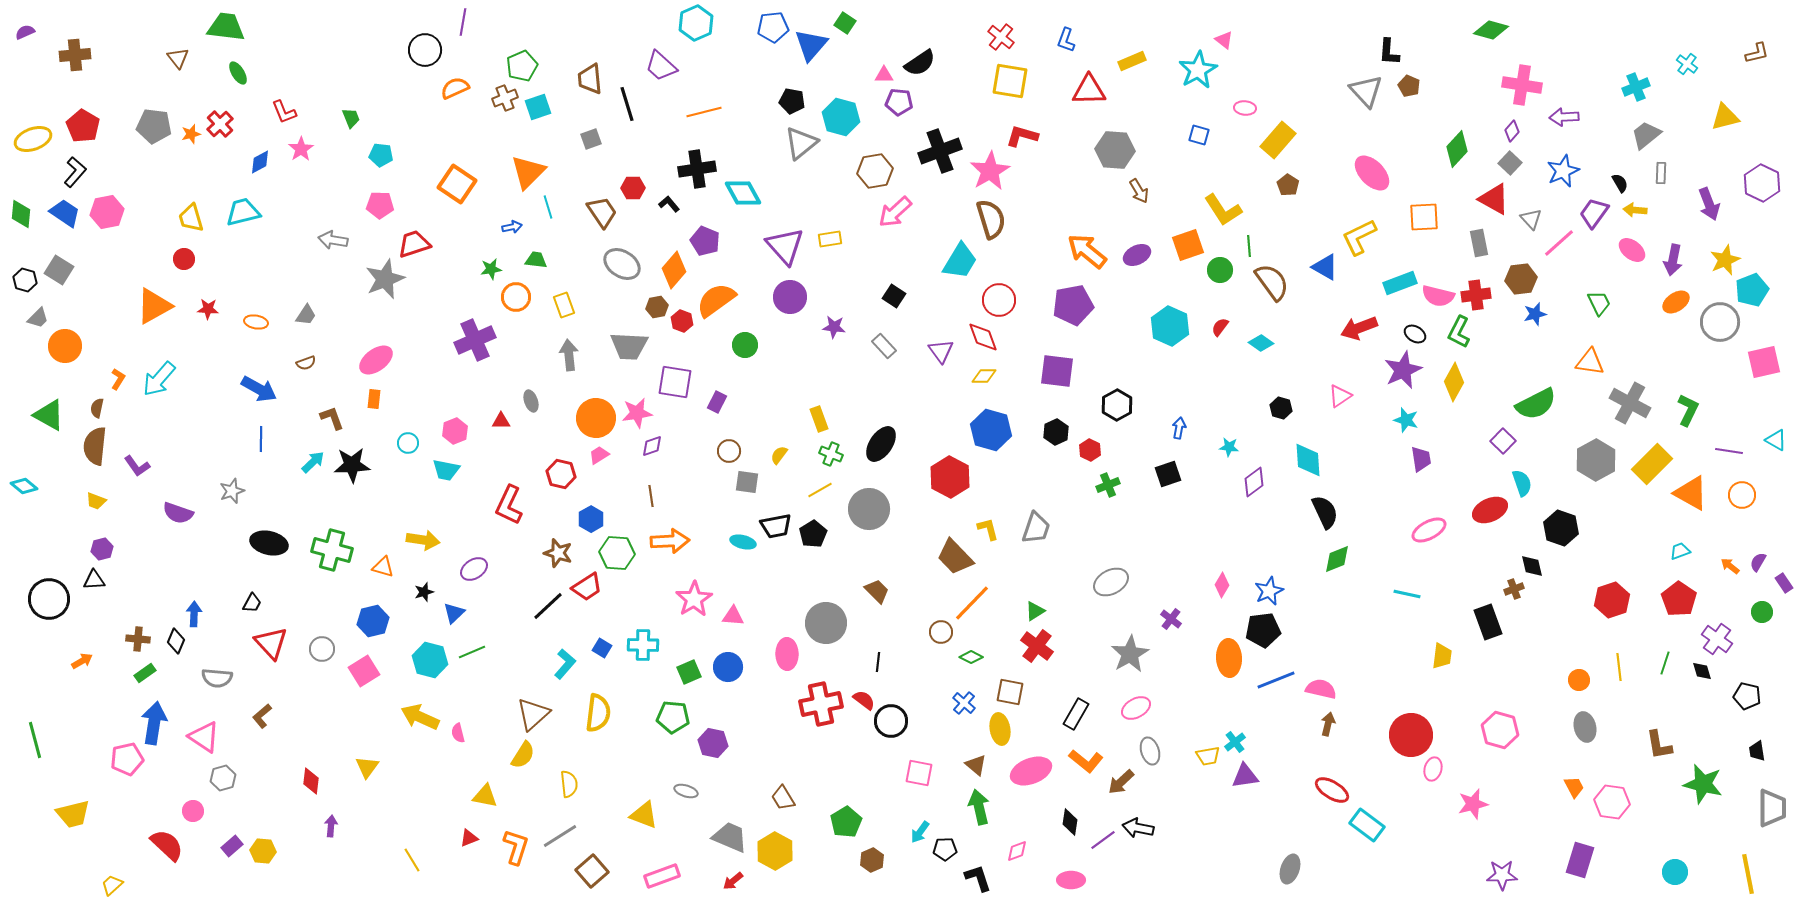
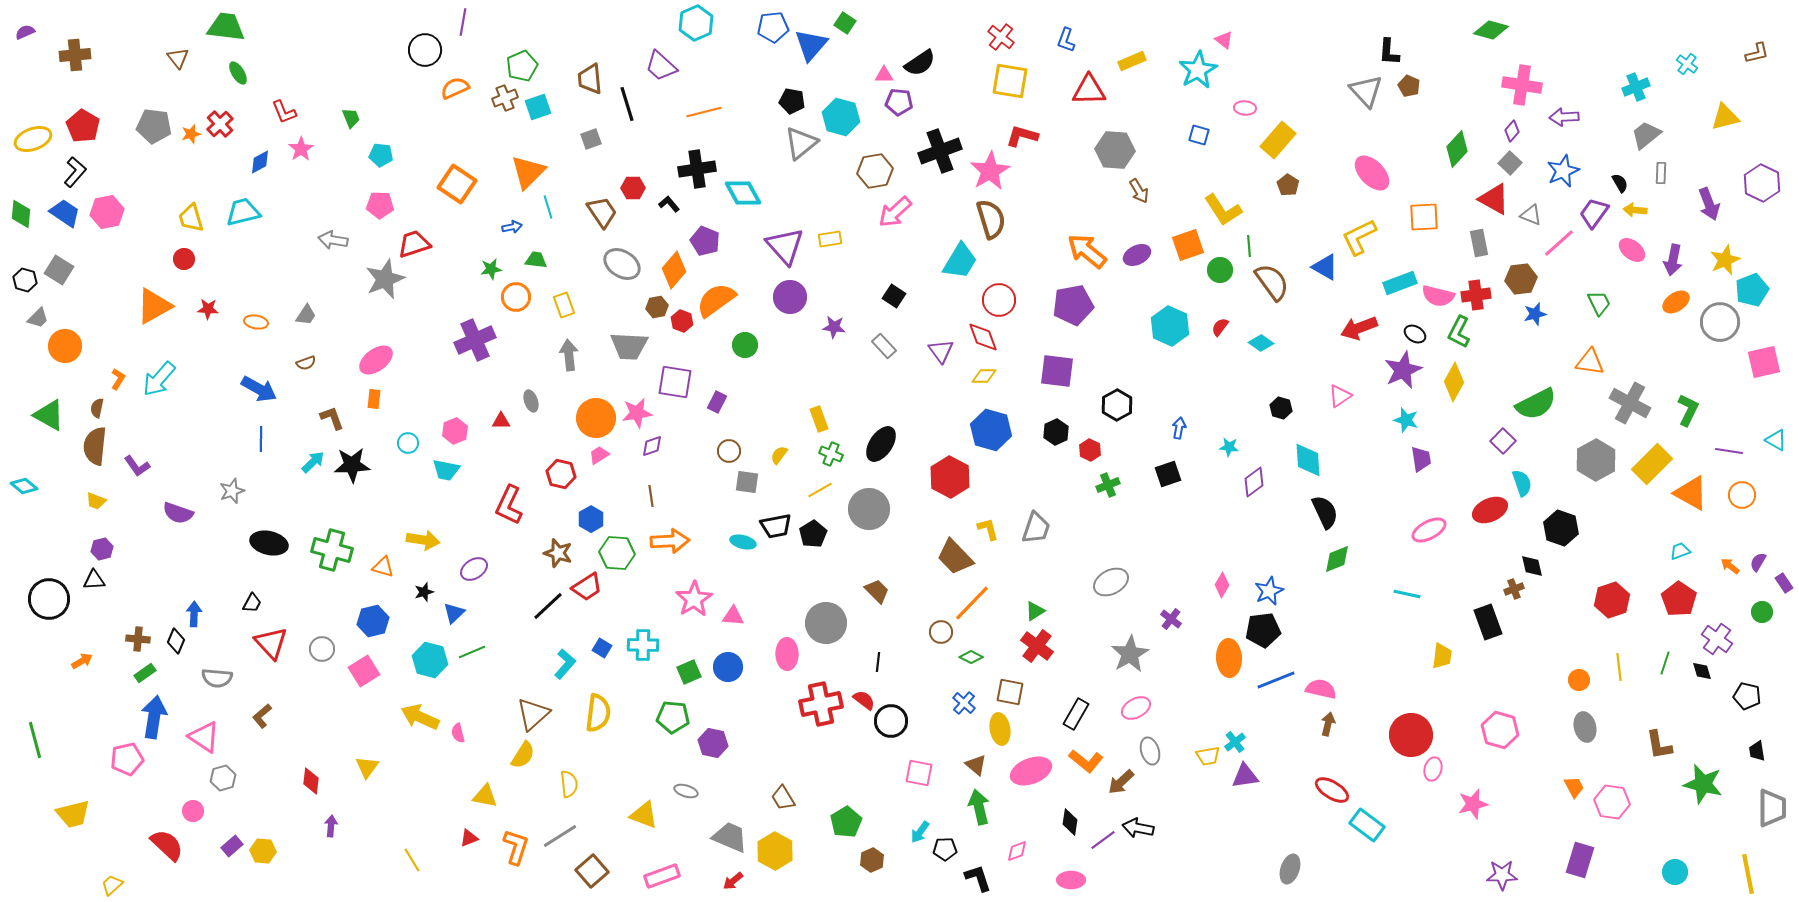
gray triangle at (1531, 219): moved 4 px up; rotated 25 degrees counterclockwise
blue arrow at (154, 723): moved 6 px up
